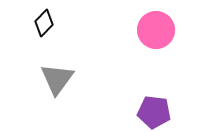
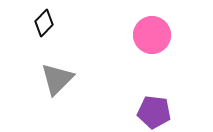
pink circle: moved 4 px left, 5 px down
gray triangle: rotated 9 degrees clockwise
